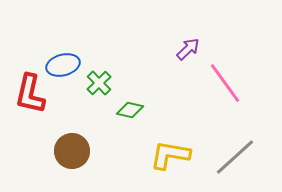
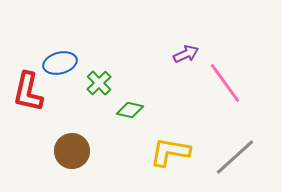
purple arrow: moved 2 px left, 5 px down; rotated 20 degrees clockwise
blue ellipse: moved 3 px left, 2 px up
red L-shape: moved 2 px left, 2 px up
yellow L-shape: moved 3 px up
